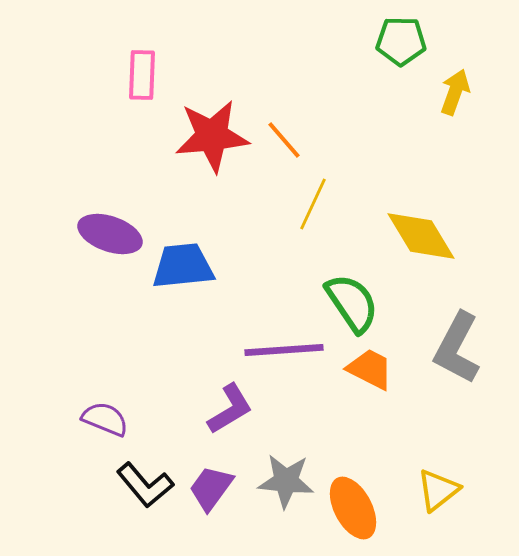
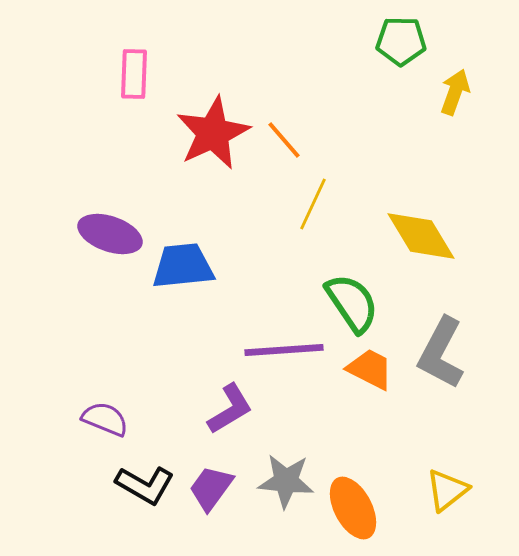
pink rectangle: moved 8 px left, 1 px up
red star: moved 1 px right, 3 px up; rotated 20 degrees counterclockwise
gray L-shape: moved 16 px left, 5 px down
black L-shape: rotated 20 degrees counterclockwise
yellow triangle: moved 9 px right
